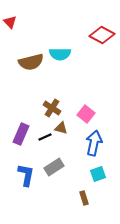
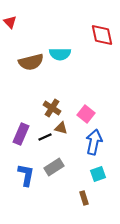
red diamond: rotated 50 degrees clockwise
blue arrow: moved 1 px up
